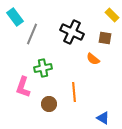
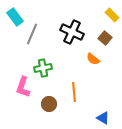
brown square: rotated 32 degrees clockwise
